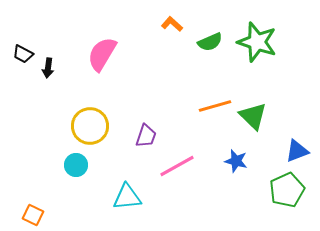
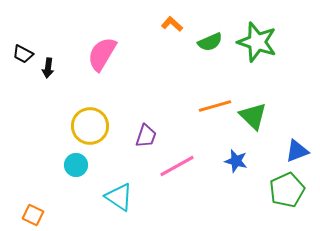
cyan triangle: moved 8 px left; rotated 40 degrees clockwise
